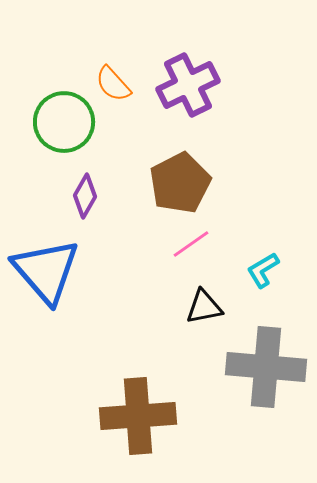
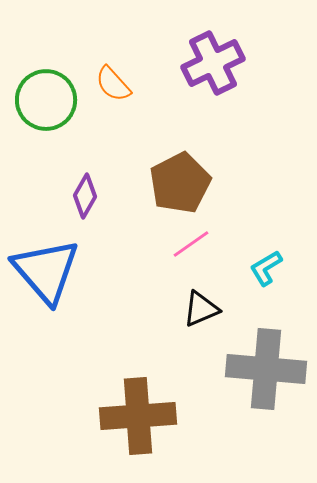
purple cross: moved 25 px right, 22 px up
green circle: moved 18 px left, 22 px up
cyan L-shape: moved 3 px right, 2 px up
black triangle: moved 3 px left, 2 px down; rotated 12 degrees counterclockwise
gray cross: moved 2 px down
